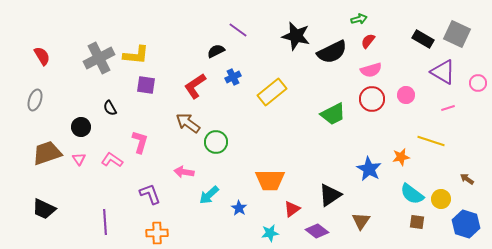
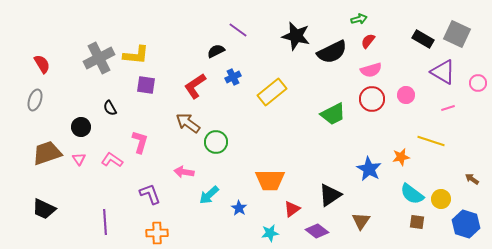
red semicircle at (42, 56): moved 8 px down
brown arrow at (467, 179): moved 5 px right
